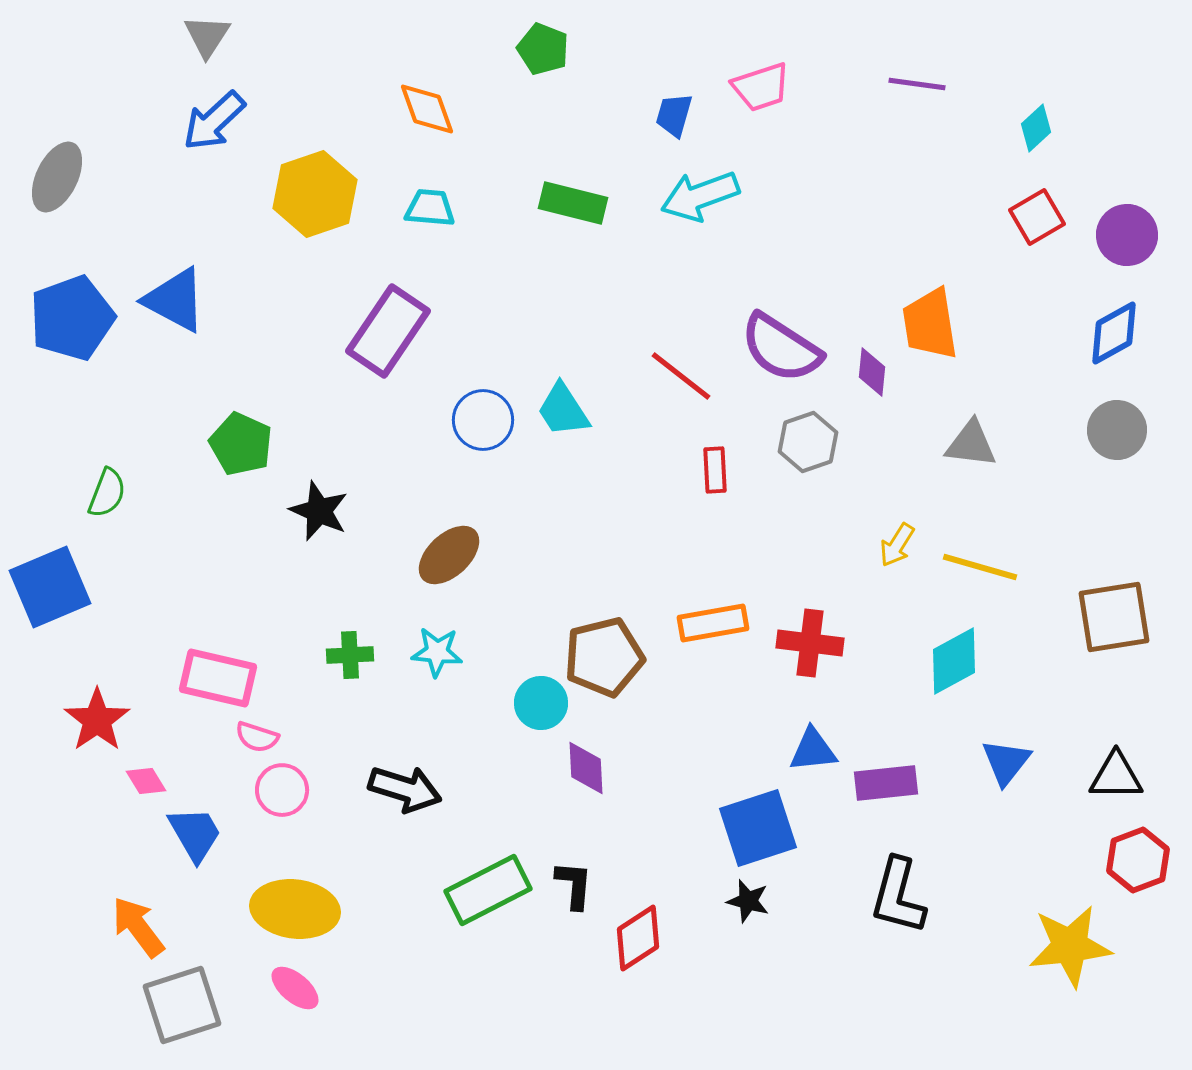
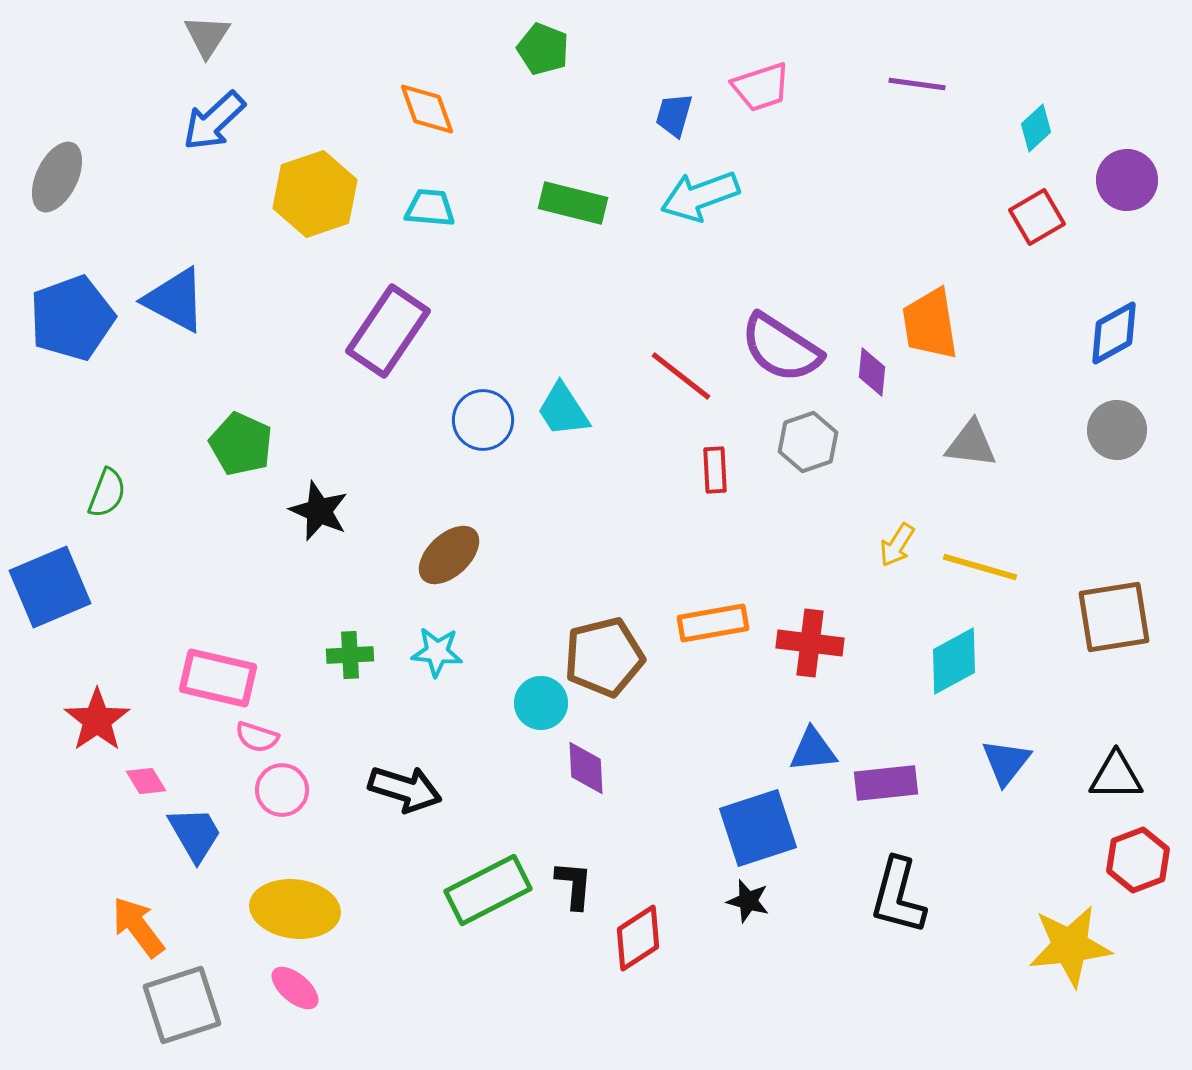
purple circle at (1127, 235): moved 55 px up
